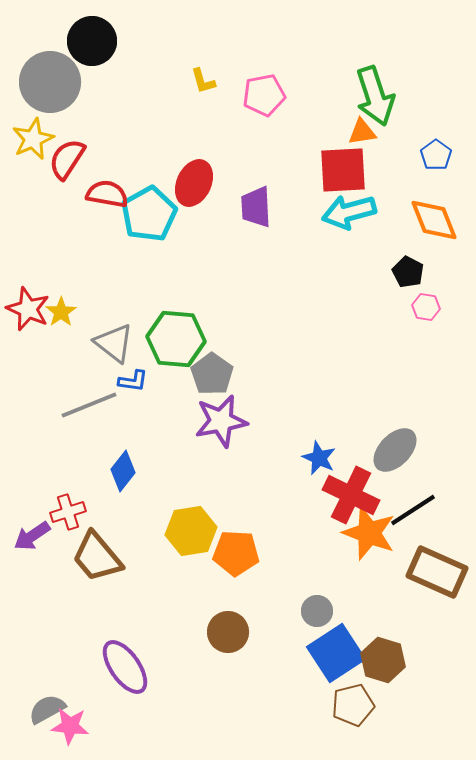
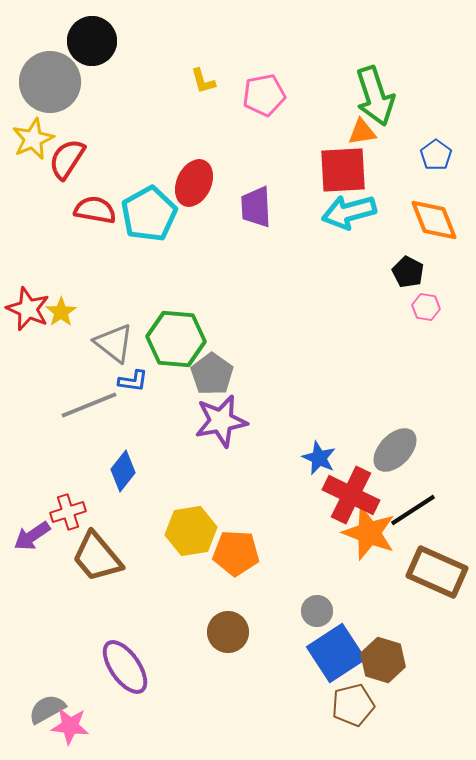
red semicircle at (107, 194): moved 12 px left, 16 px down
